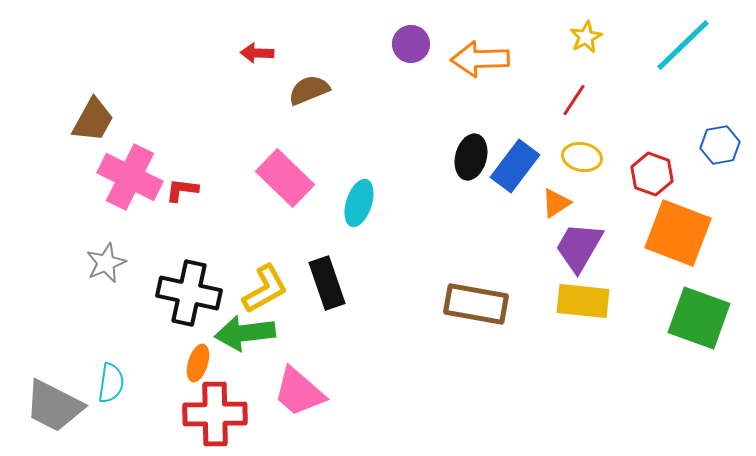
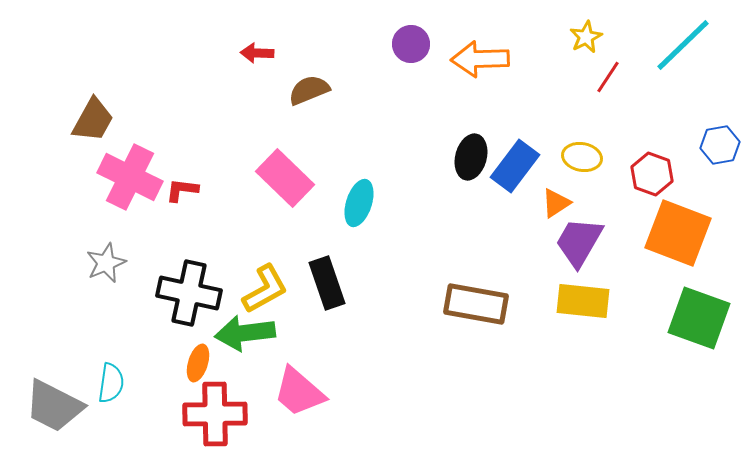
red line: moved 34 px right, 23 px up
purple trapezoid: moved 5 px up
